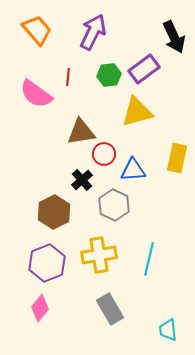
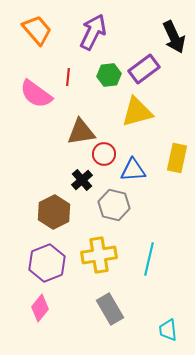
gray hexagon: rotated 12 degrees counterclockwise
